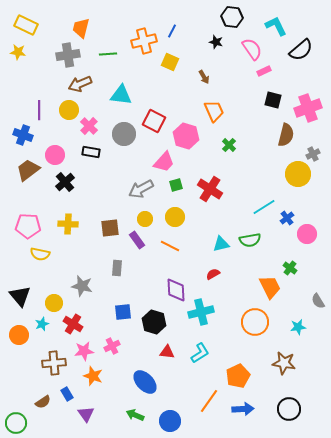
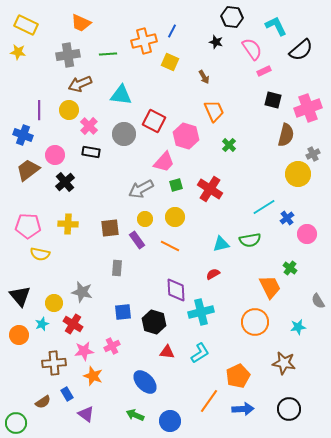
orange trapezoid at (81, 28): moved 5 px up; rotated 80 degrees counterclockwise
gray star at (82, 286): moved 6 px down
purple triangle at (86, 414): rotated 18 degrees counterclockwise
